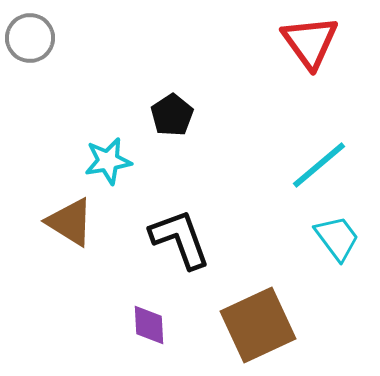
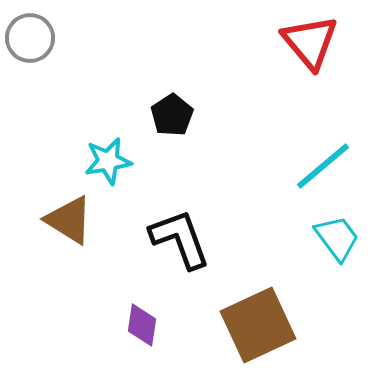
red triangle: rotated 4 degrees counterclockwise
cyan line: moved 4 px right, 1 px down
brown triangle: moved 1 px left, 2 px up
purple diamond: moved 7 px left; rotated 12 degrees clockwise
